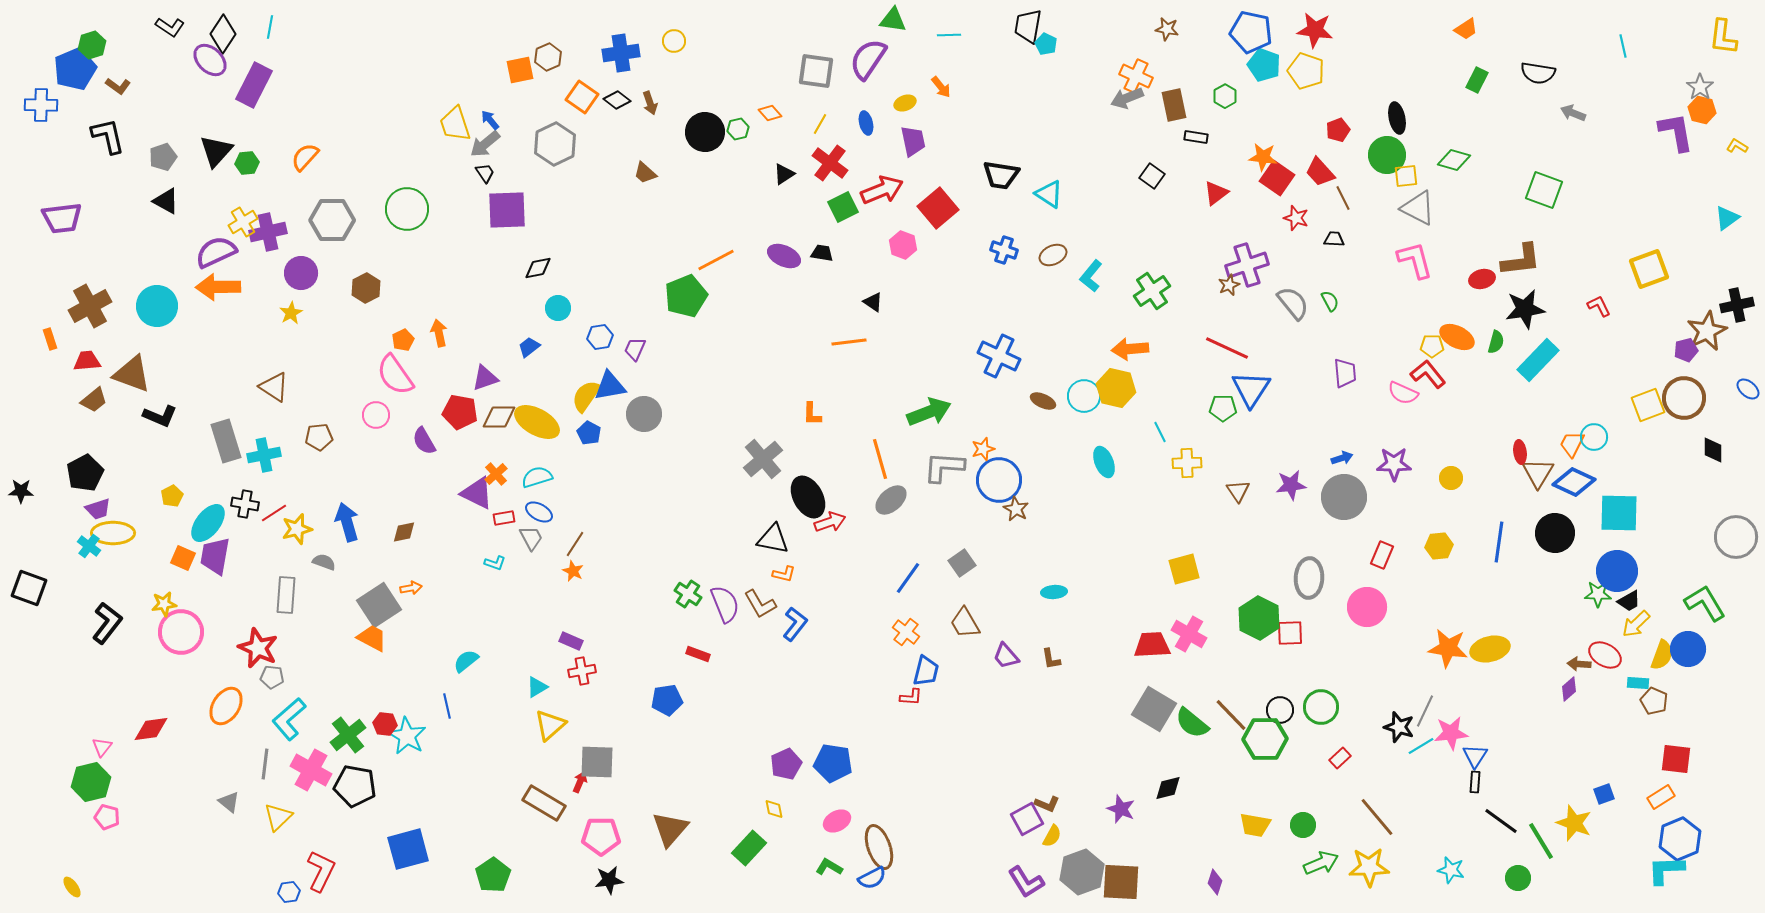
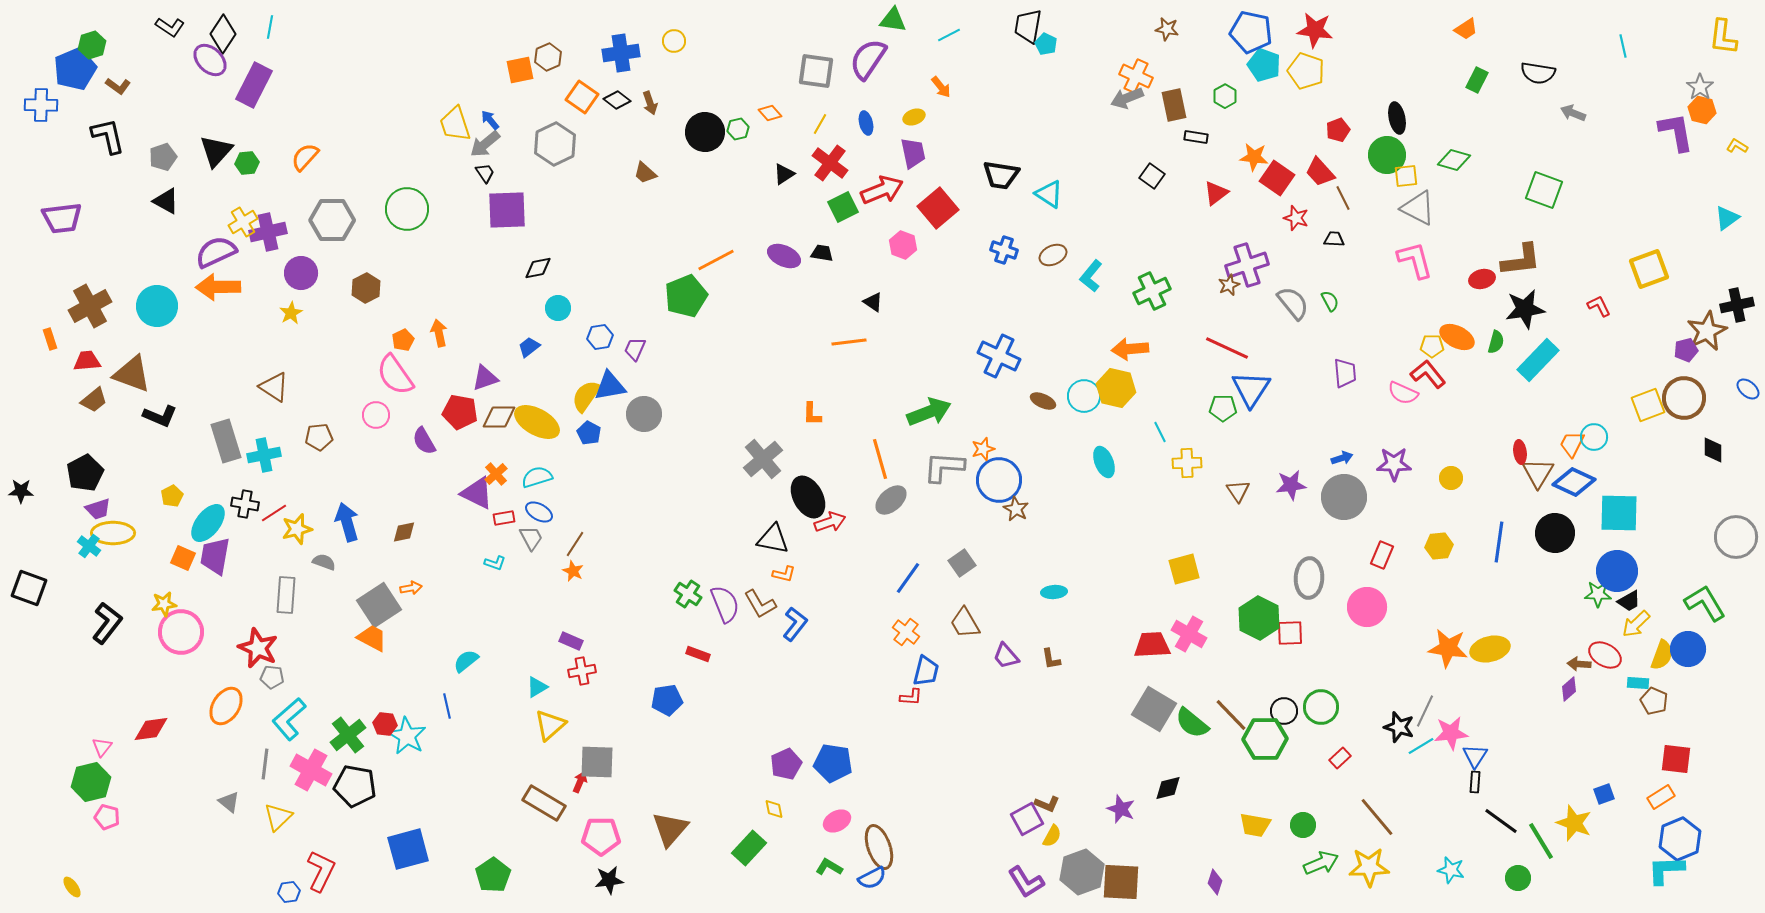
cyan line at (949, 35): rotated 25 degrees counterclockwise
yellow ellipse at (905, 103): moved 9 px right, 14 px down
purple trapezoid at (913, 141): moved 12 px down
orange star at (1263, 157): moved 9 px left
green cross at (1152, 291): rotated 9 degrees clockwise
black circle at (1280, 710): moved 4 px right, 1 px down
